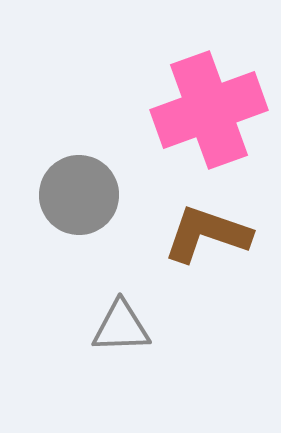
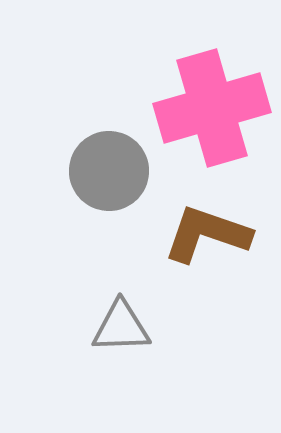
pink cross: moved 3 px right, 2 px up; rotated 4 degrees clockwise
gray circle: moved 30 px right, 24 px up
